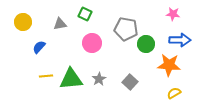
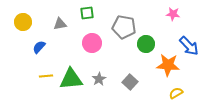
green square: moved 2 px right, 1 px up; rotated 32 degrees counterclockwise
gray pentagon: moved 2 px left, 2 px up
blue arrow: moved 9 px right, 6 px down; rotated 45 degrees clockwise
orange star: moved 1 px left
yellow semicircle: moved 2 px right
